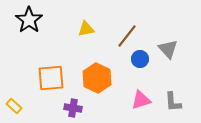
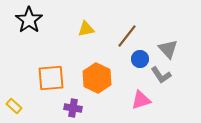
gray L-shape: moved 12 px left, 27 px up; rotated 30 degrees counterclockwise
